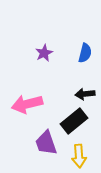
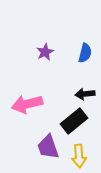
purple star: moved 1 px right, 1 px up
purple trapezoid: moved 2 px right, 4 px down
